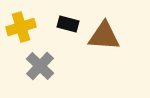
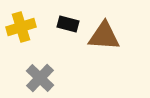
gray cross: moved 12 px down
